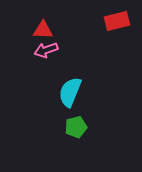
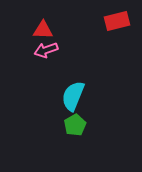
cyan semicircle: moved 3 px right, 4 px down
green pentagon: moved 1 px left, 2 px up; rotated 15 degrees counterclockwise
